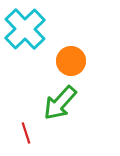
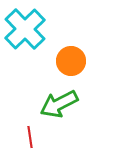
green arrow: moved 1 px left, 1 px down; rotated 21 degrees clockwise
red line: moved 4 px right, 4 px down; rotated 10 degrees clockwise
